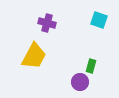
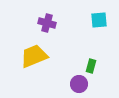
cyan square: rotated 24 degrees counterclockwise
yellow trapezoid: rotated 140 degrees counterclockwise
purple circle: moved 1 px left, 2 px down
